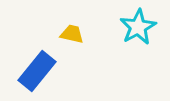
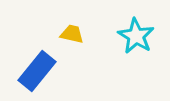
cyan star: moved 2 px left, 9 px down; rotated 12 degrees counterclockwise
